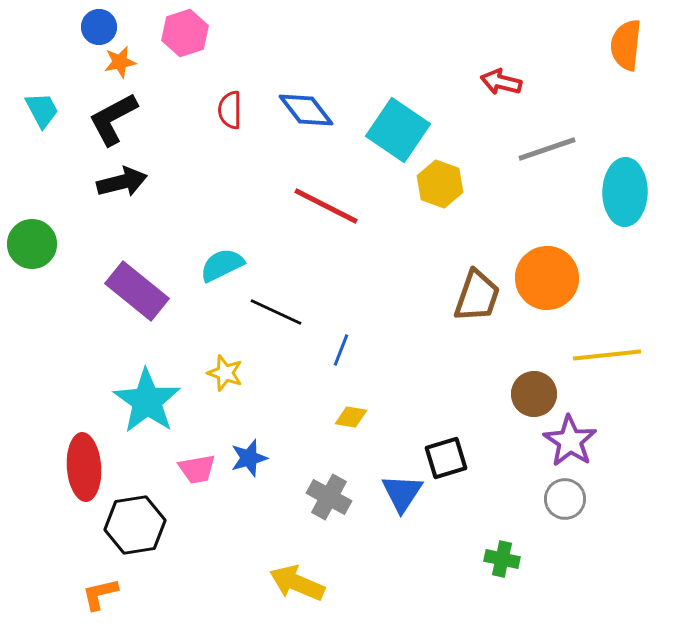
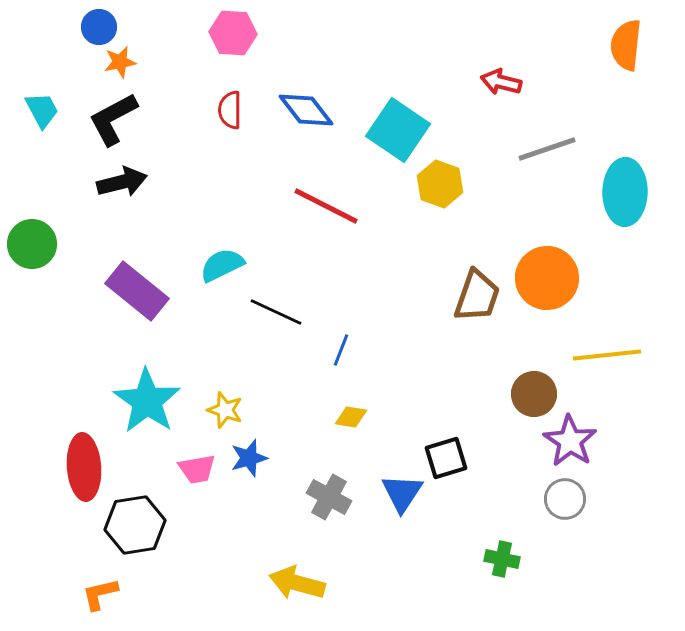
pink hexagon: moved 48 px right; rotated 21 degrees clockwise
yellow star: moved 37 px down
yellow arrow: rotated 8 degrees counterclockwise
